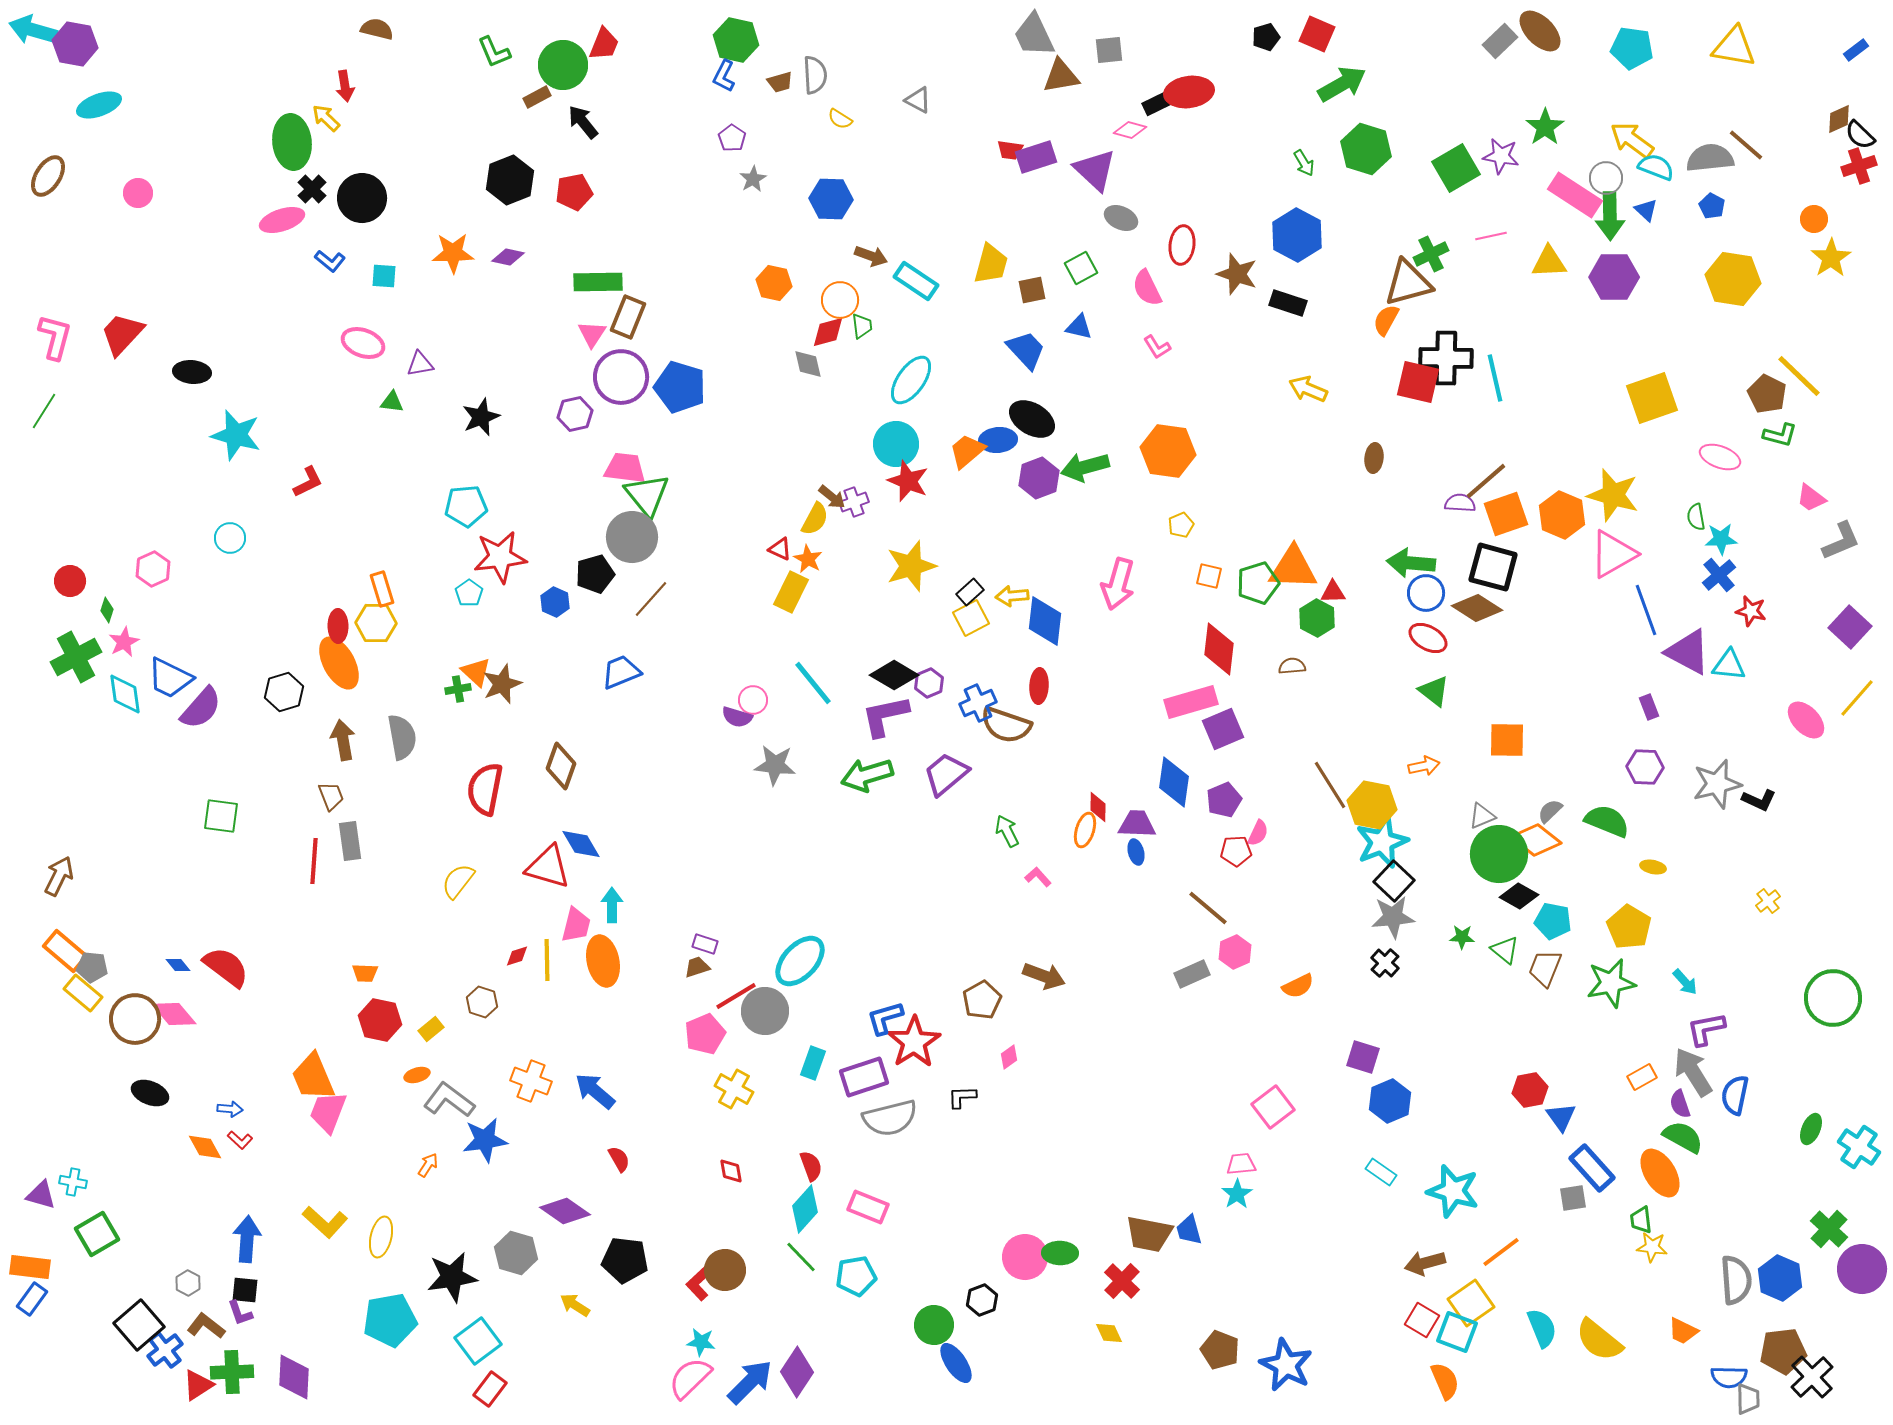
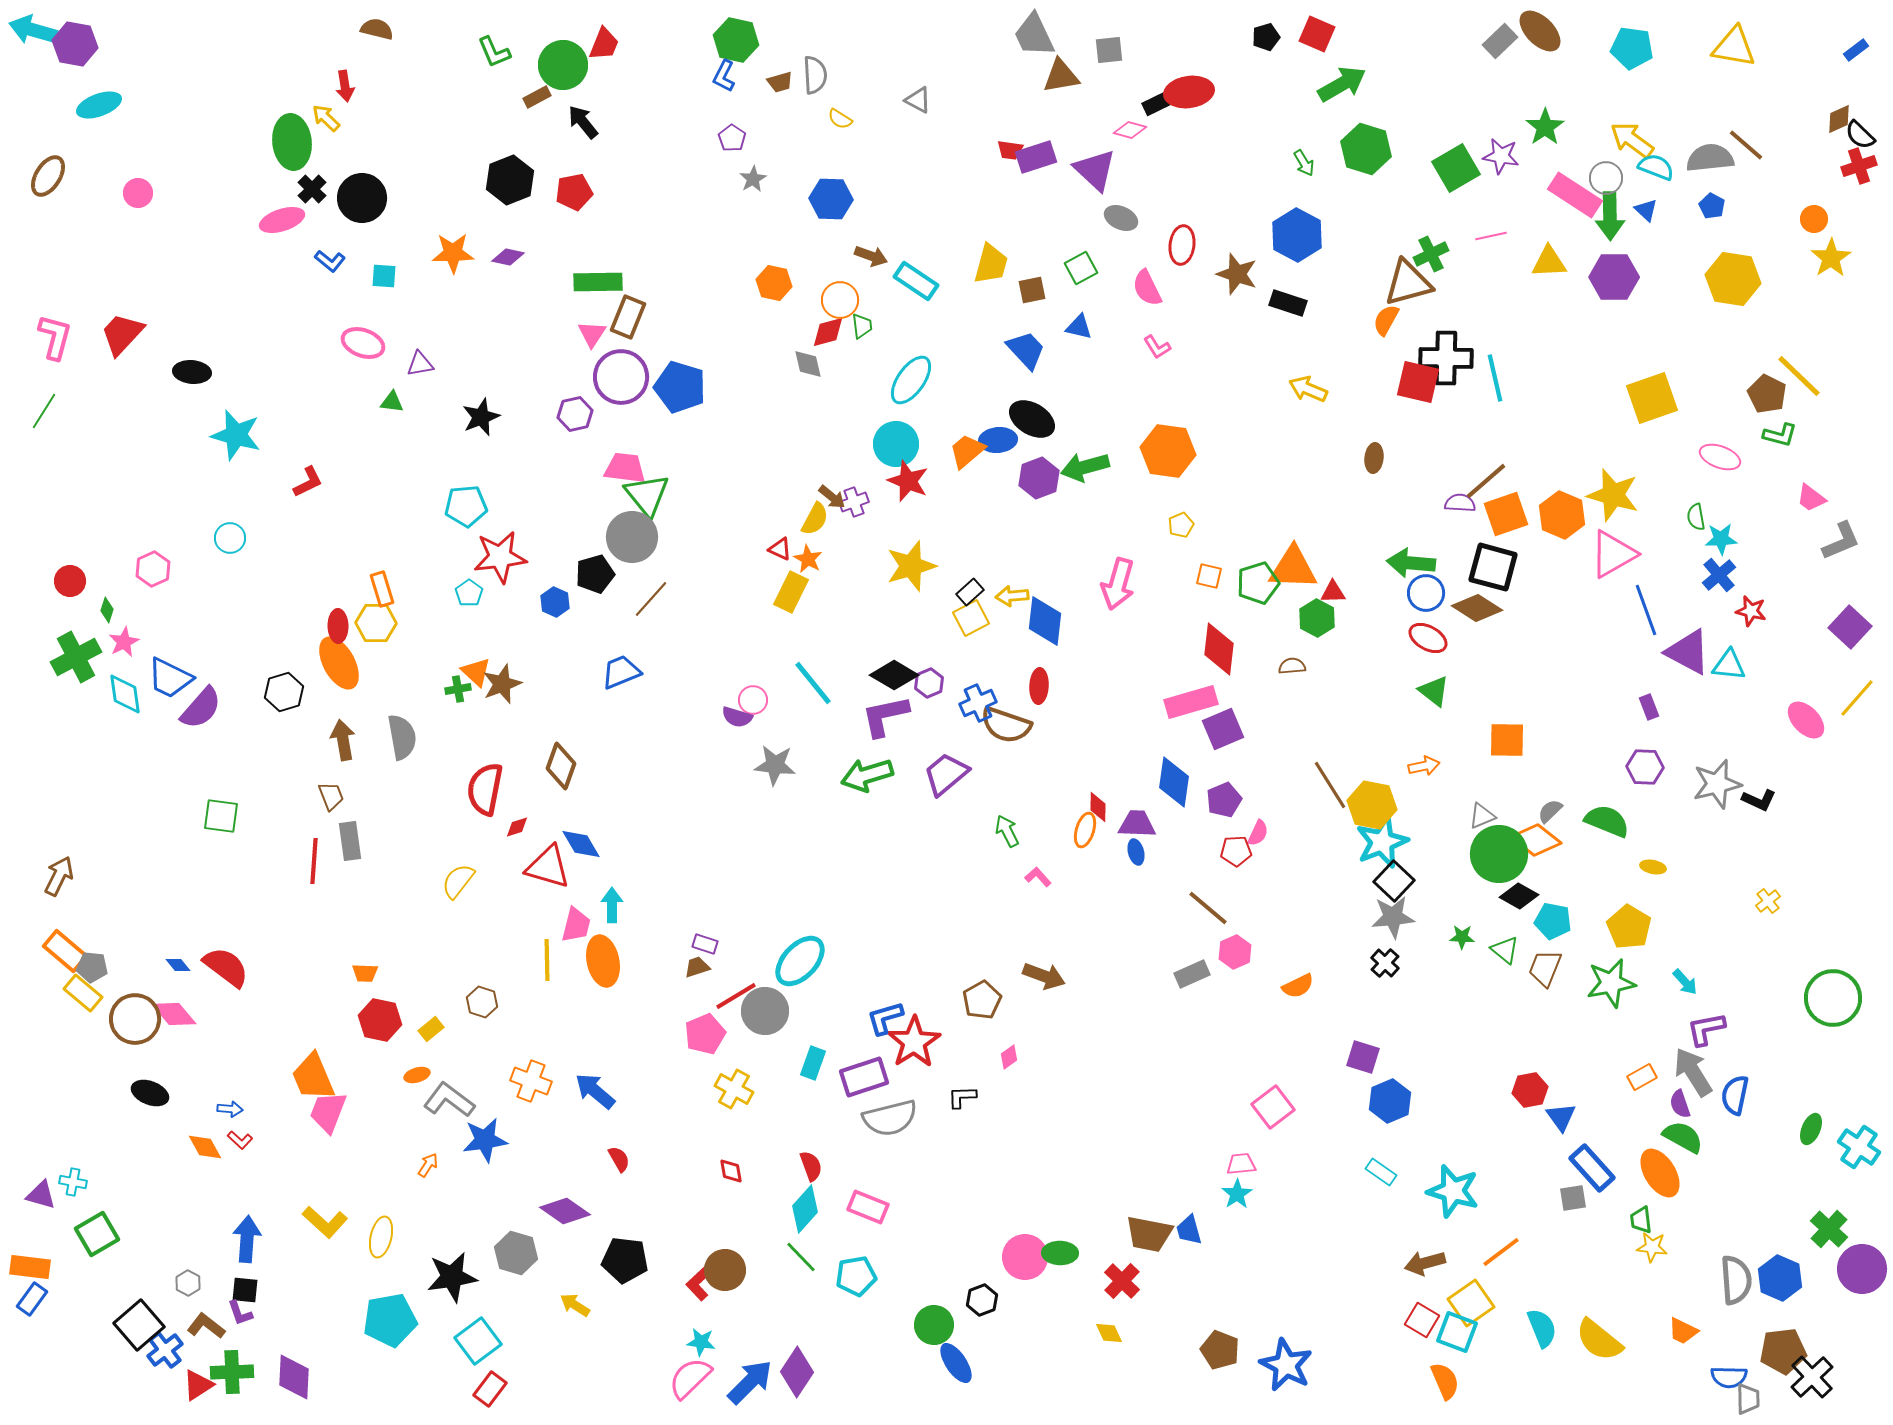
red diamond at (517, 956): moved 129 px up
